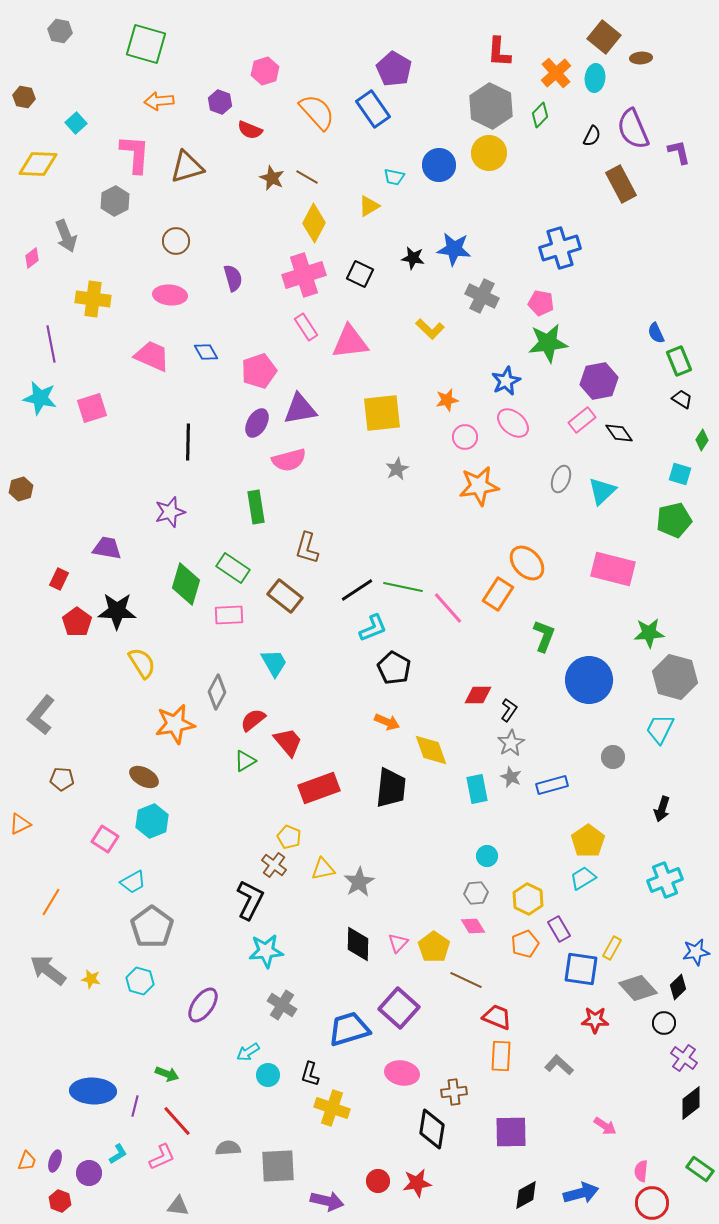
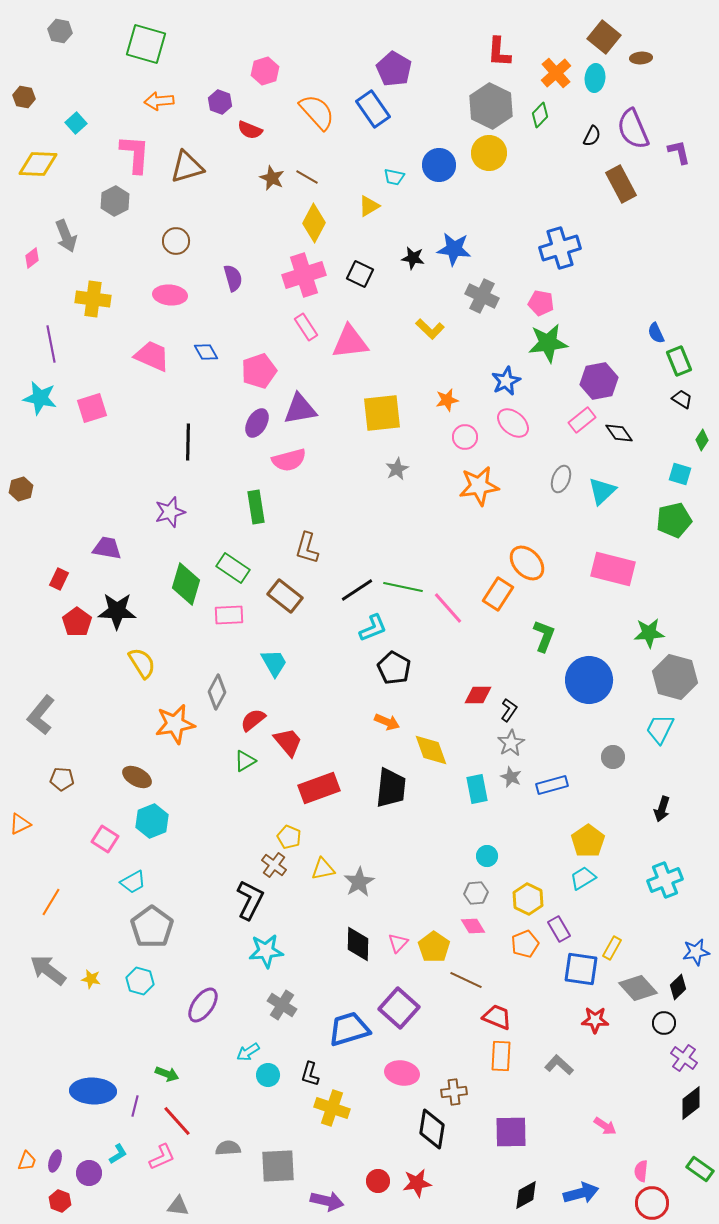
brown ellipse at (144, 777): moved 7 px left
